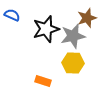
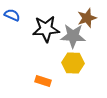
black star: rotated 12 degrees clockwise
gray star: rotated 15 degrees clockwise
